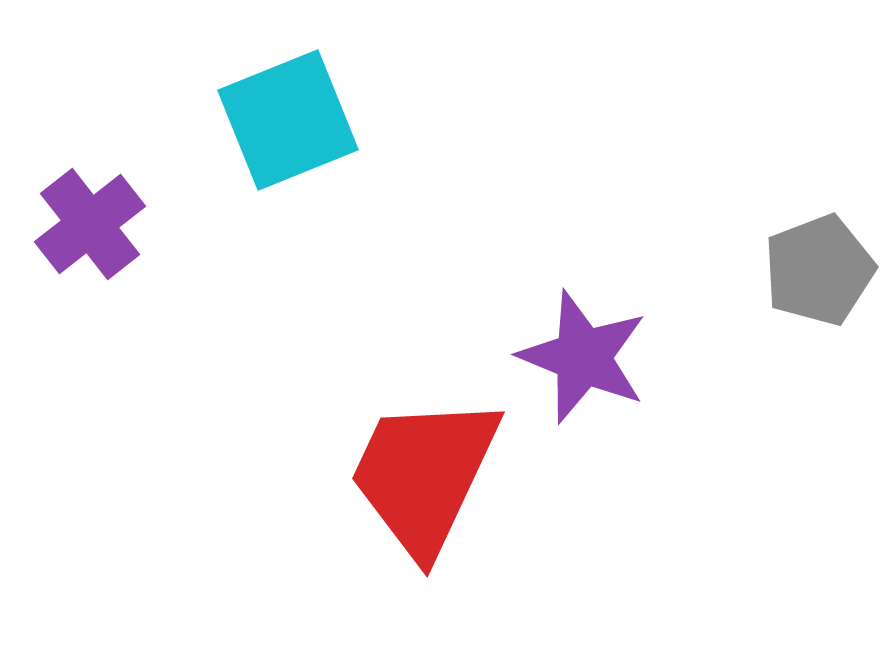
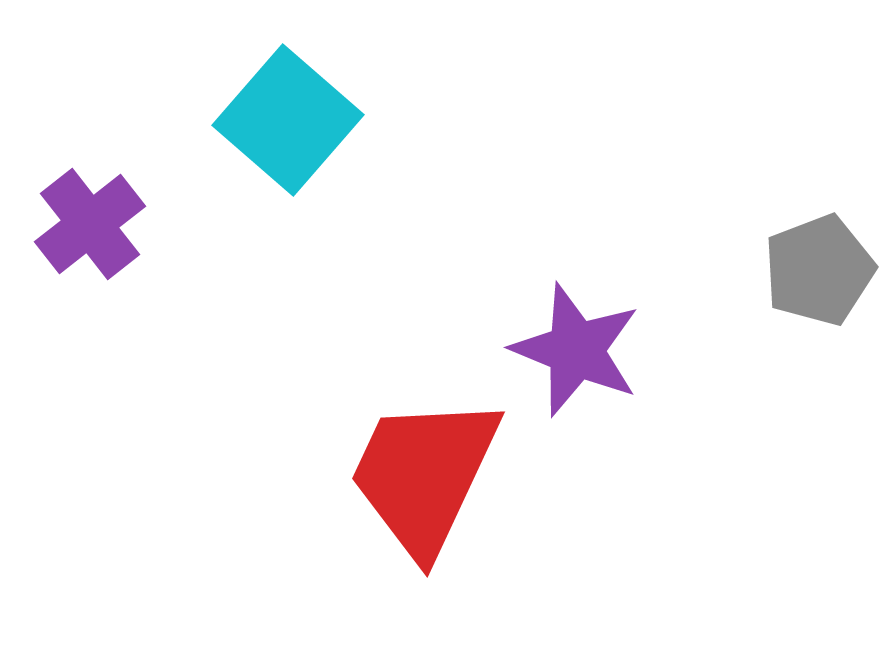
cyan square: rotated 27 degrees counterclockwise
purple star: moved 7 px left, 7 px up
